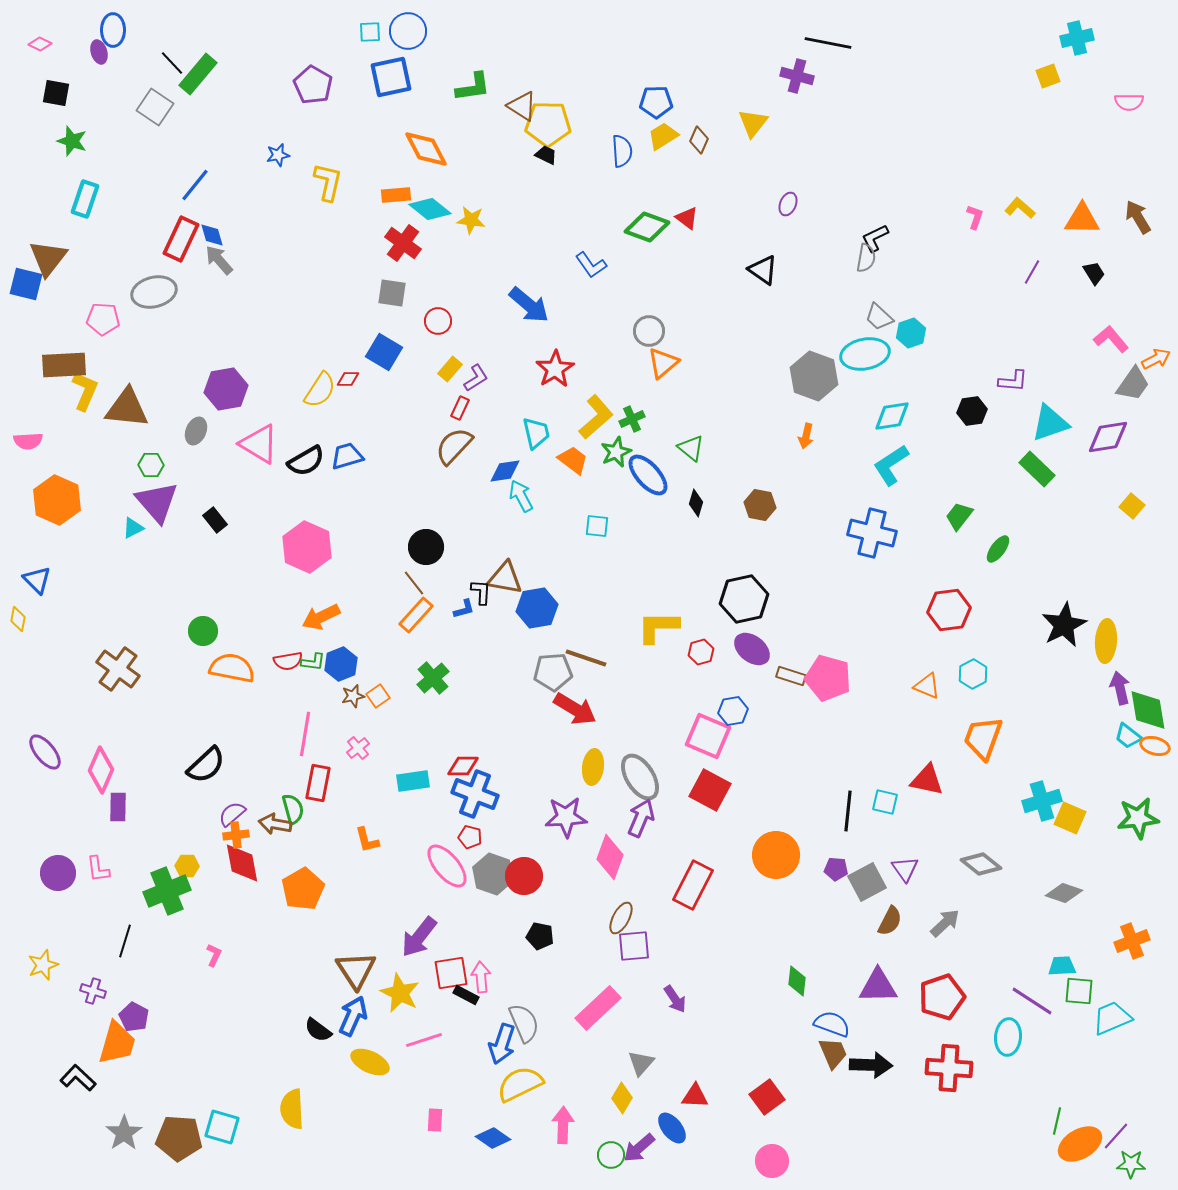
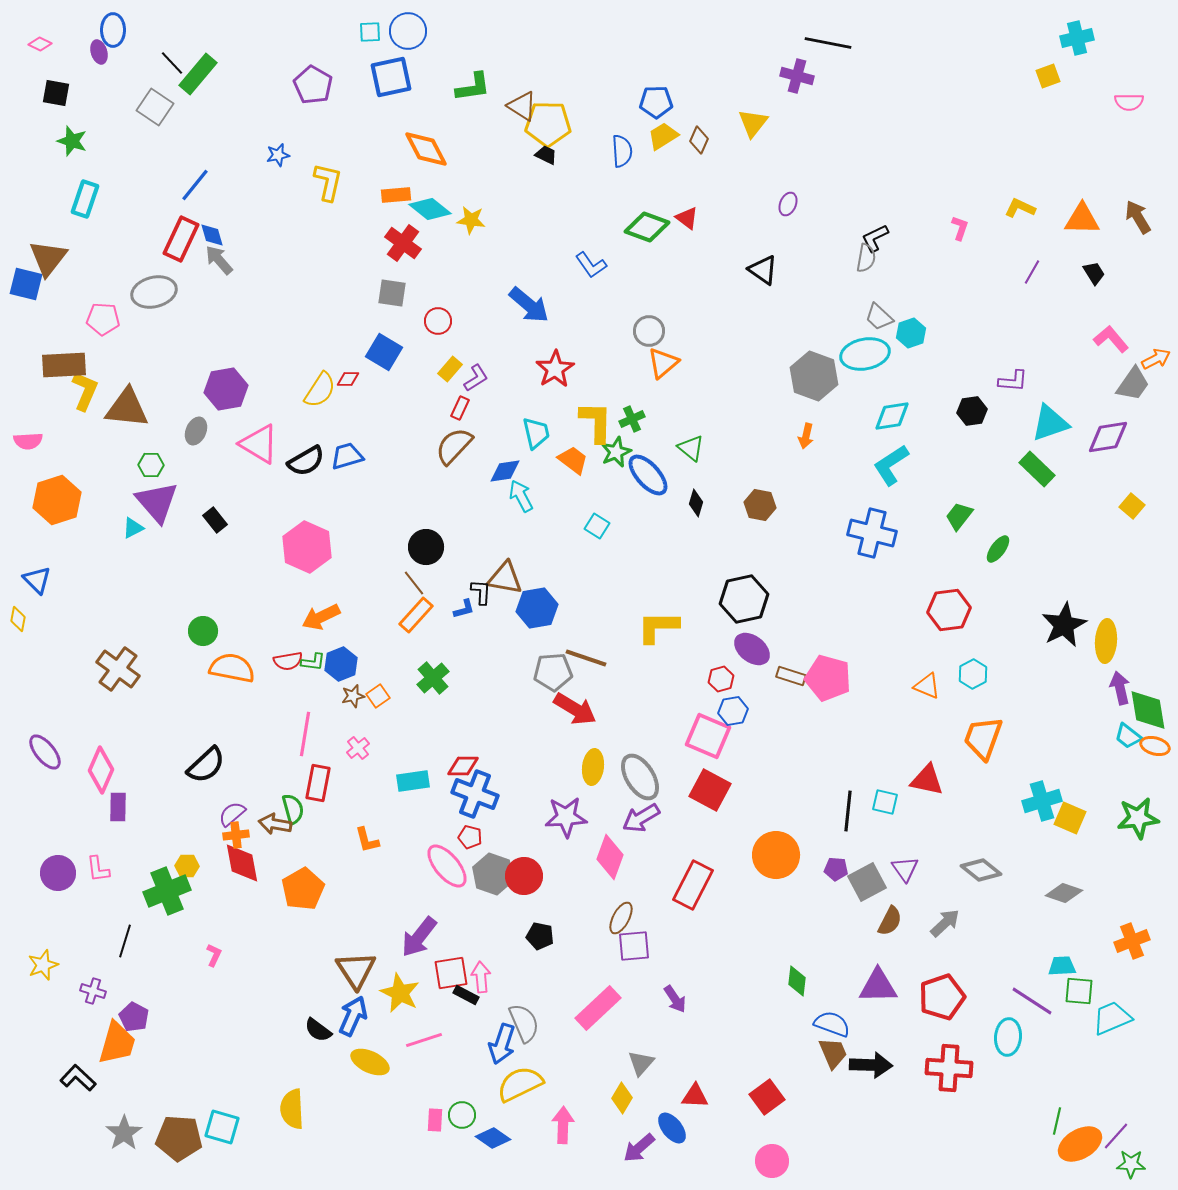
yellow L-shape at (1020, 208): rotated 16 degrees counterclockwise
pink L-shape at (975, 217): moved 15 px left, 11 px down
yellow L-shape at (596, 417): moved 5 px down; rotated 48 degrees counterclockwise
orange hexagon at (57, 500): rotated 18 degrees clockwise
cyan square at (597, 526): rotated 25 degrees clockwise
red hexagon at (701, 652): moved 20 px right, 27 px down
purple arrow at (641, 818): rotated 144 degrees counterclockwise
gray diamond at (981, 864): moved 6 px down
green circle at (611, 1155): moved 149 px left, 40 px up
